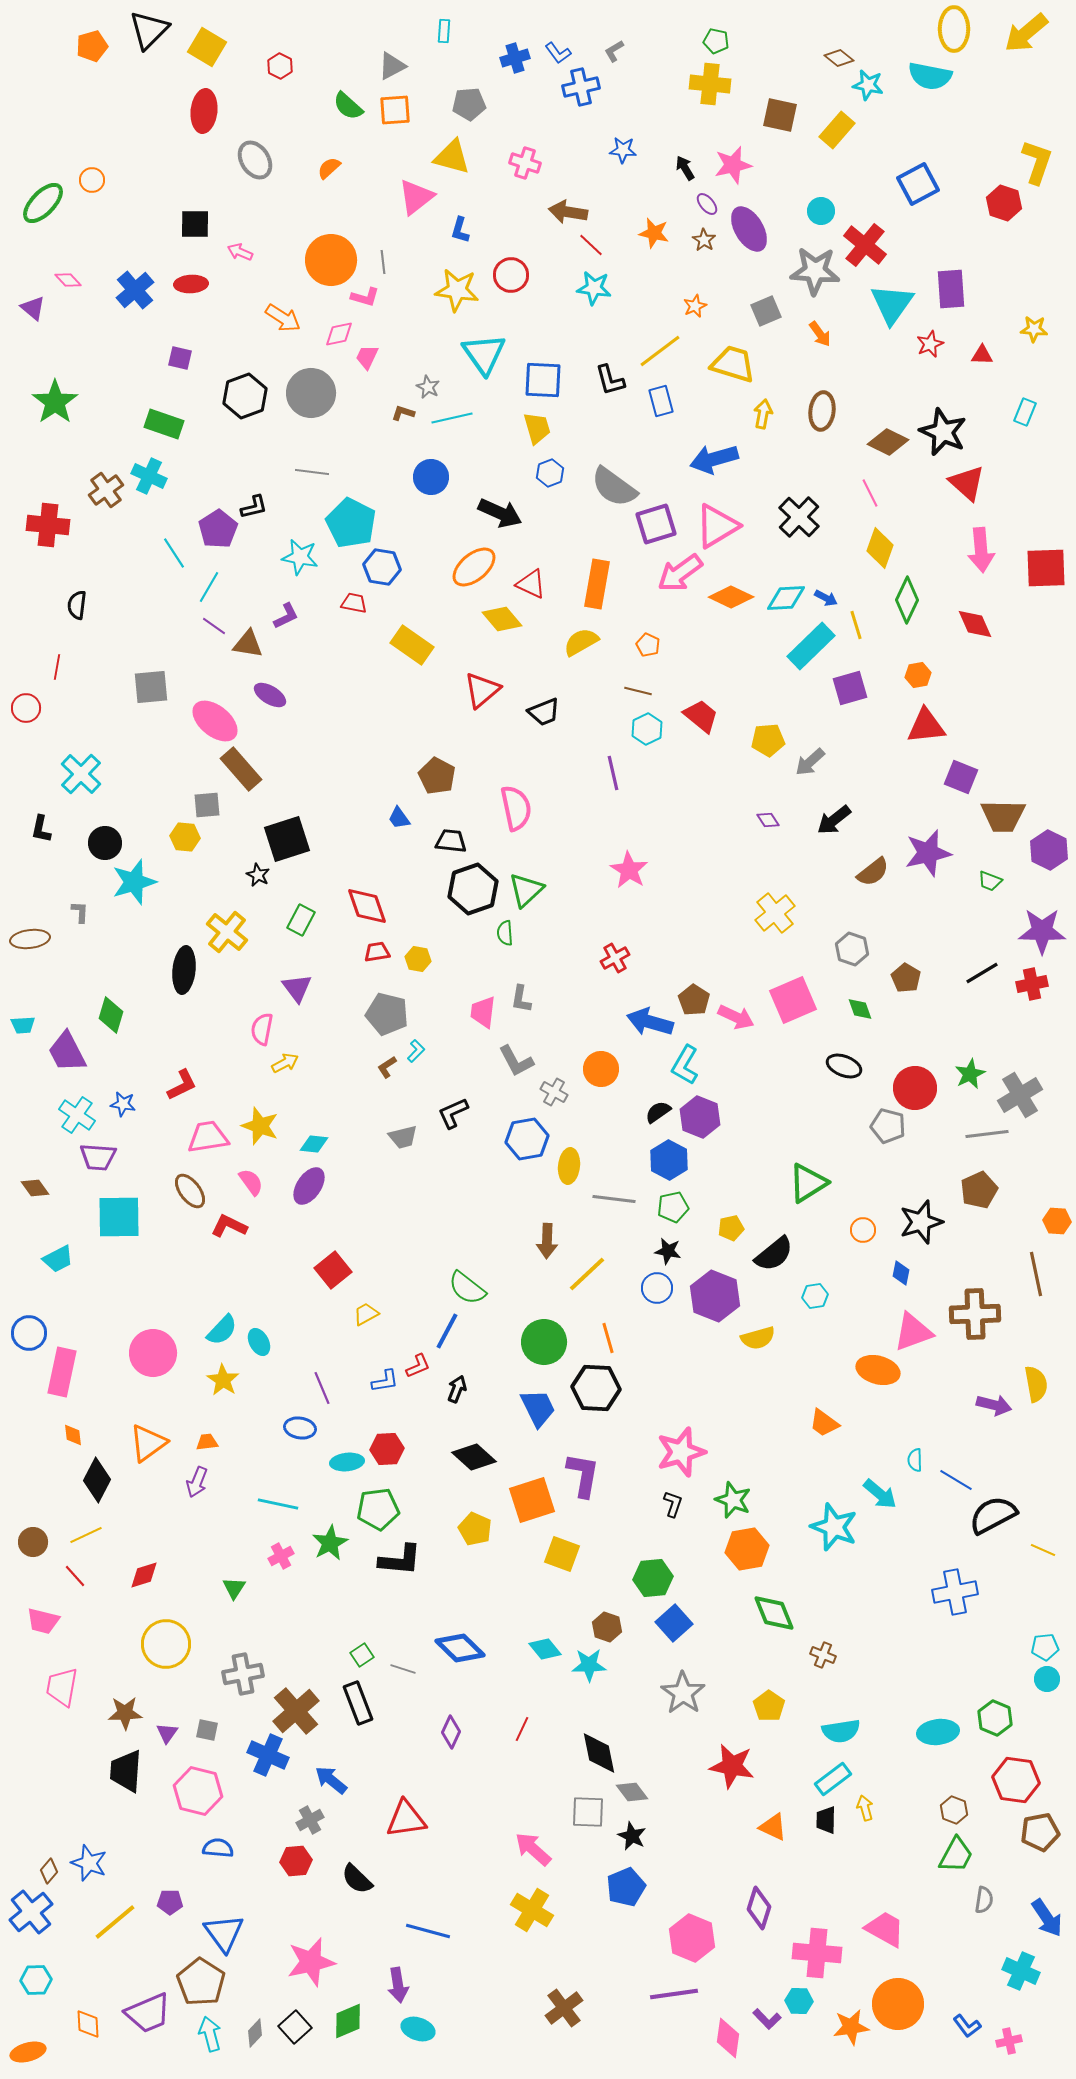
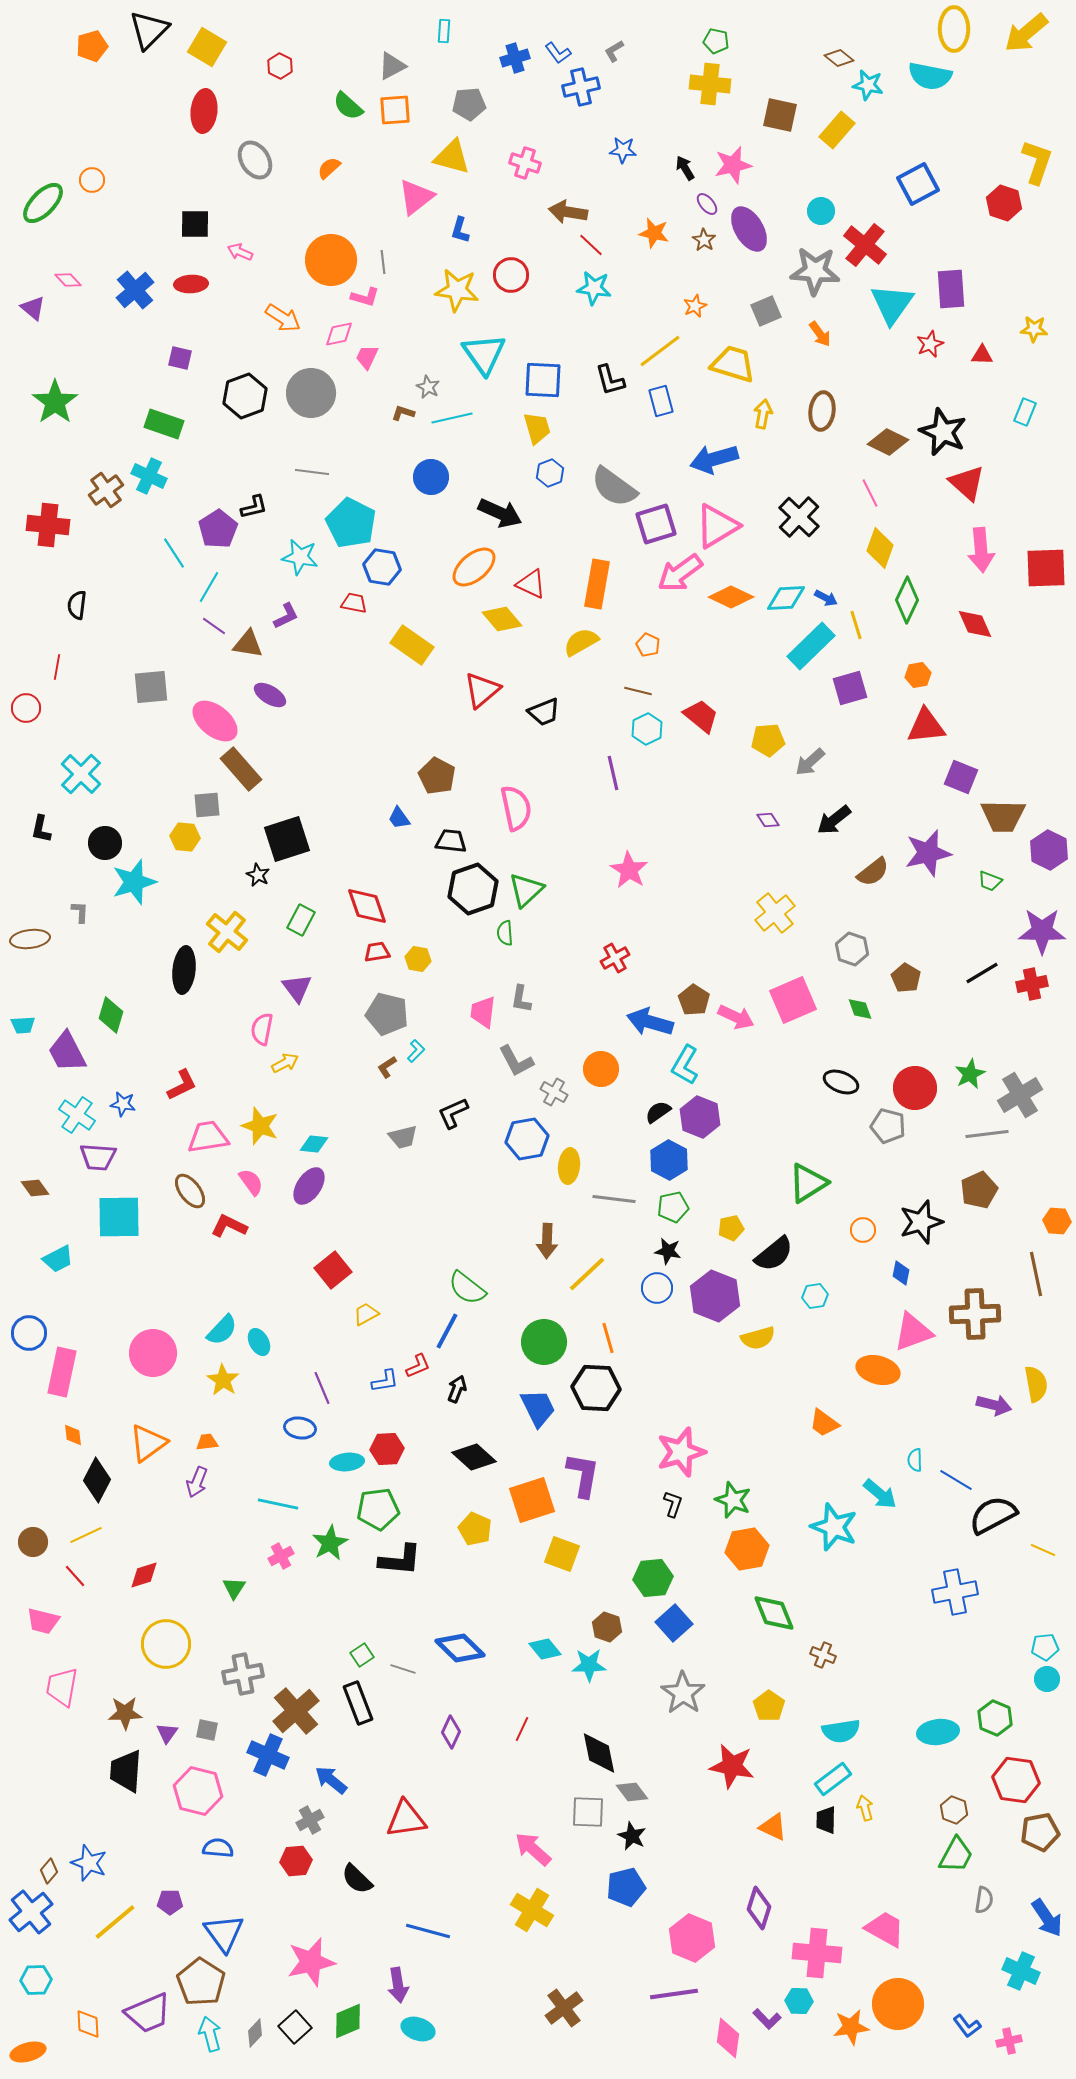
black ellipse at (844, 1066): moved 3 px left, 16 px down
blue pentagon at (626, 1887): rotated 9 degrees clockwise
